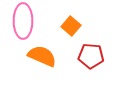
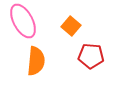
pink ellipse: rotated 28 degrees counterclockwise
orange semicircle: moved 6 px left, 5 px down; rotated 72 degrees clockwise
